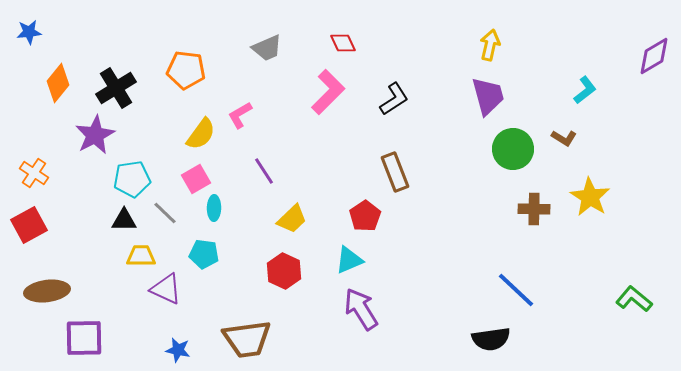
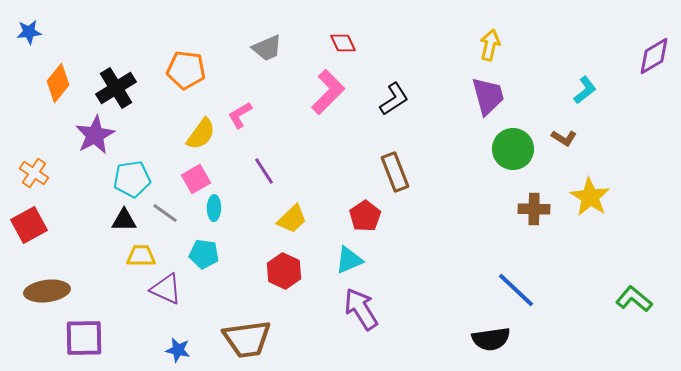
gray line at (165, 213): rotated 8 degrees counterclockwise
